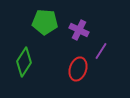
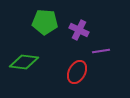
purple line: rotated 48 degrees clockwise
green diamond: rotated 64 degrees clockwise
red ellipse: moved 1 px left, 3 px down; rotated 10 degrees clockwise
